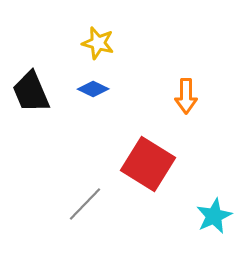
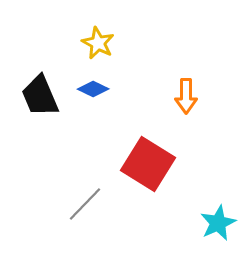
yellow star: rotated 12 degrees clockwise
black trapezoid: moved 9 px right, 4 px down
cyan star: moved 4 px right, 7 px down
